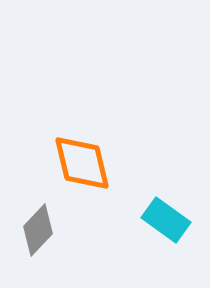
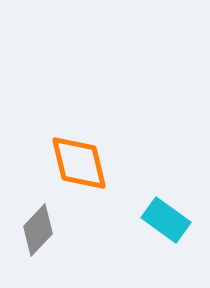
orange diamond: moved 3 px left
